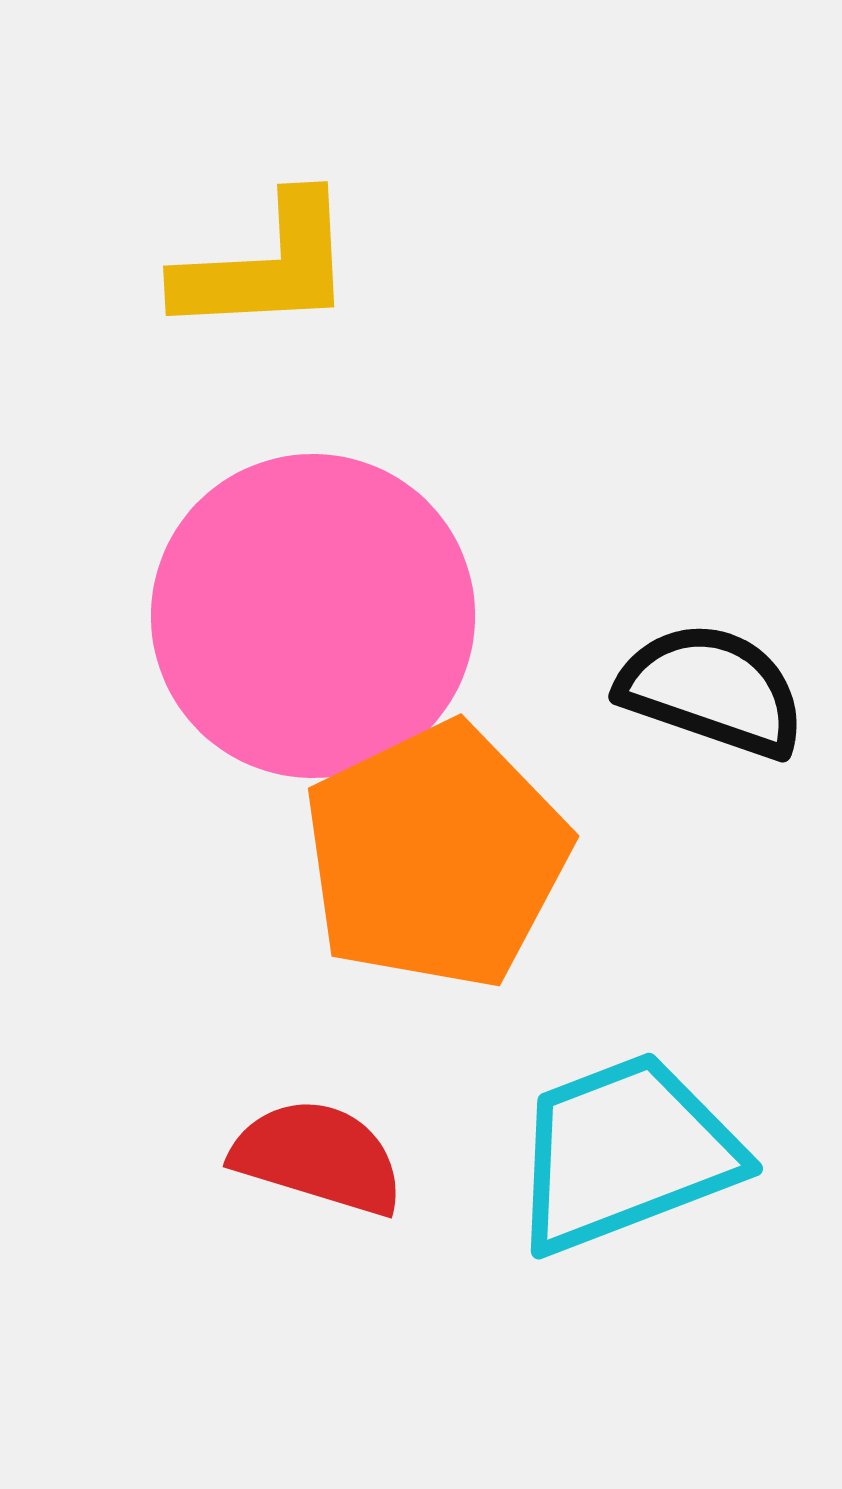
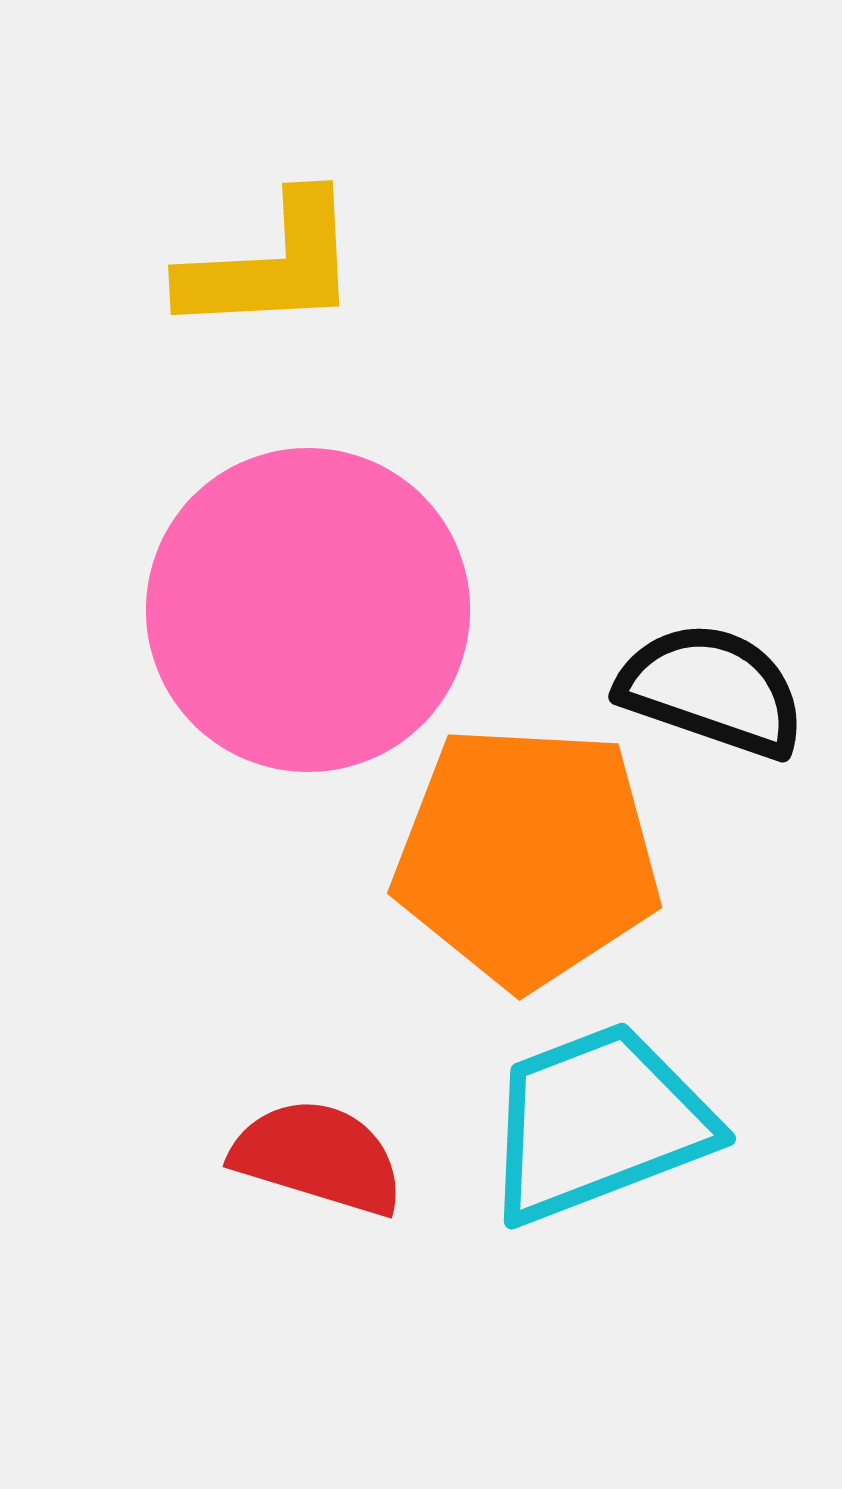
yellow L-shape: moved 5 px right, 1 px up
pink circle: moved 5 px left, 6 px up
orange pentagon: moved 91 px right; rotated 29 degrees clockwise
cyan trapezoid: moved 27 px left, 30 px up
